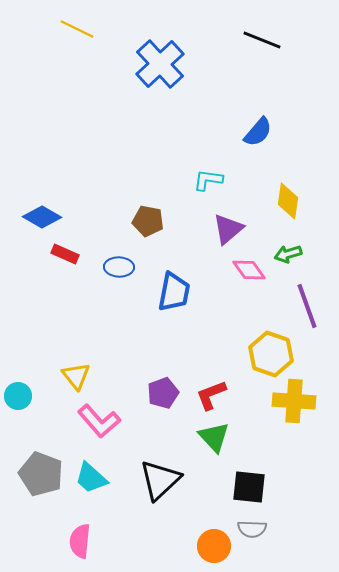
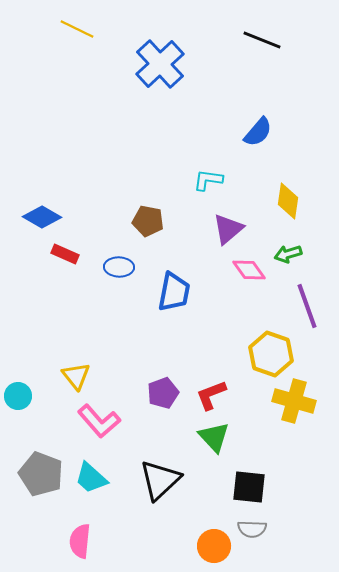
yellow cross: rotated 12 degrees clockwise
